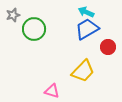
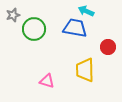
cyan arrow: moved 1 px up
blue trapezoid: moved 12 px left, 1 px up; rotated 40 degrees clockwise
yellow trapezoid: moved 2 px right, 1 px up; rotated 135 degrees clockwise
pink triangle: moved 5 px left, 10 px up
